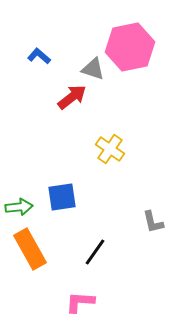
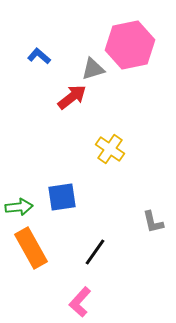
pink hexagon: moved 2 px up
gray triangle: rotated 35 degrees counterclockwise
orange rectangle: moved 1 px right, 1 px up
pink L-shape: rotated 52 degrees counterclockwise
